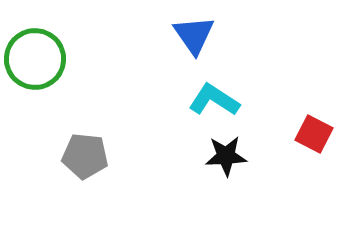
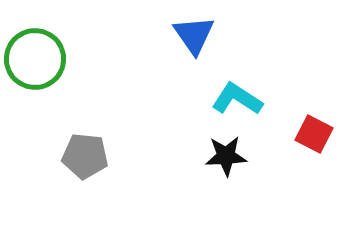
cyan L-shape: moved 23 px right, 1 px up
